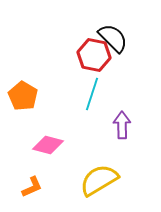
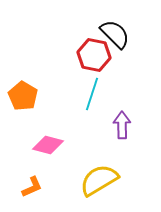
black semicircle: moved 2 px right, 4 px up
